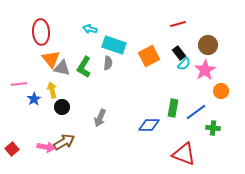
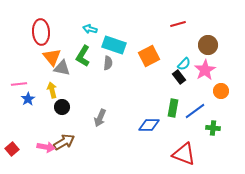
black rectangle: moved 24 px down
orange triangle: moved 1 px right, 2 px up
green L-shape: moved 1 px left, 11 px up
blue star: moved 6 px left
blue line: moved 1 px left, 1 px up
